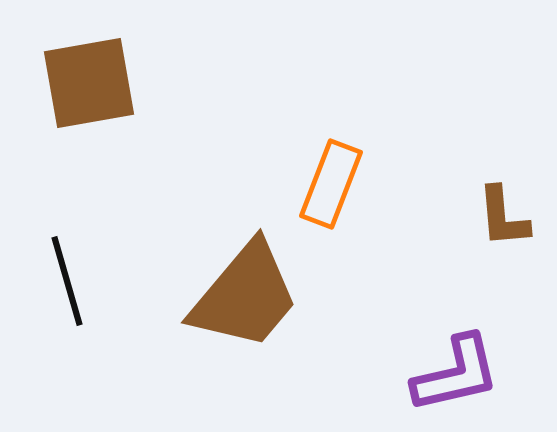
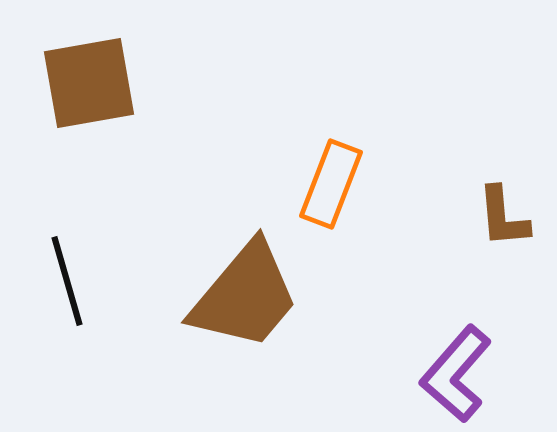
purple L-shape: rotated 144 degrees clockwise
